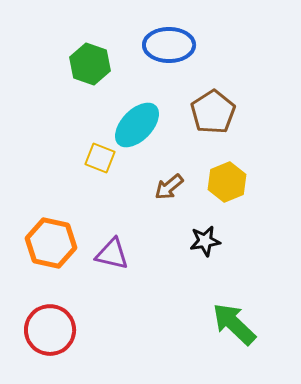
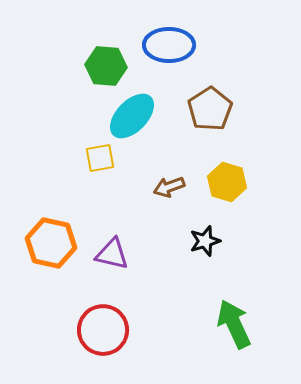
green hexagon: moved 16 px right, 2 px down; rotated 15 degrees counterclockwise
brown pentagon: moved 3 px left, 3 px up
cyan ellipse: moved 5 px left, 9 px up
yellow square: rotated 32 degrees counterclockwise
yellow hexagon: rotated 21 degrees counterclockwise
brown arrow: rotated 20 degrees clockwise
black star: rotated 8 degrees counterclockwise
green arrow: rotated 21 degrees clockwise
red circle: moved 53 px right
